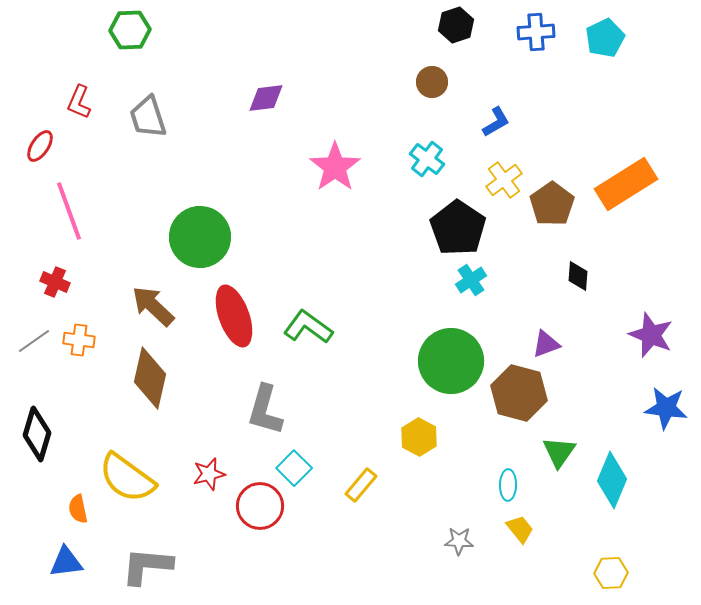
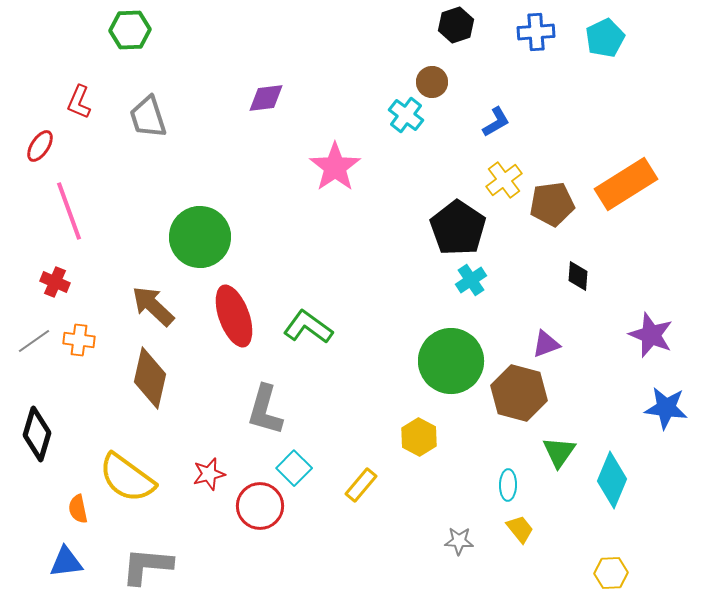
cyan cross at (427, 159): moved 21 px left, 44 px up
brown pentagon at (552, 204): rotated 27 degrees clockwise
